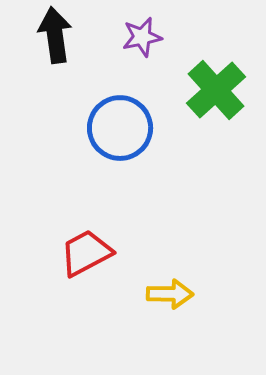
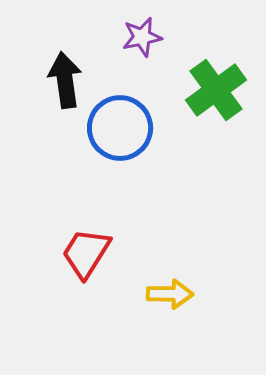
black arrow: moved 10 px right, 45 px down
green cross: rotated 6 degrees clockwise
red trapezoid: rotated 30 degrees counterclockwise
